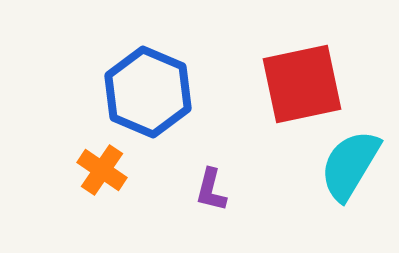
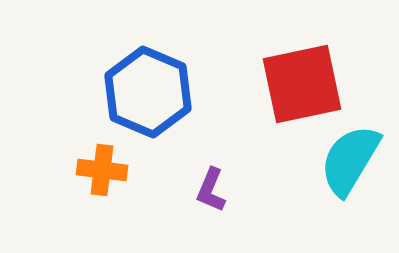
cyan semicircle: moved 5 px up
orange cross: rotated 27 degrees counterclockwise
purple L-shape: rotated 9 degrees clockwise
